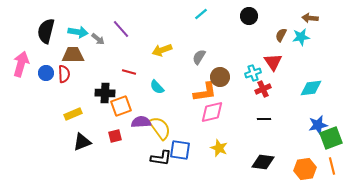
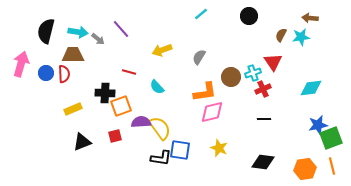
brown circle: moved 11 px right
yellow rectangle: moved 5 px up
